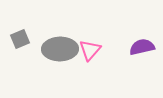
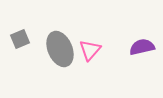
gray ellipse: rotated 68 degrees clockwise
